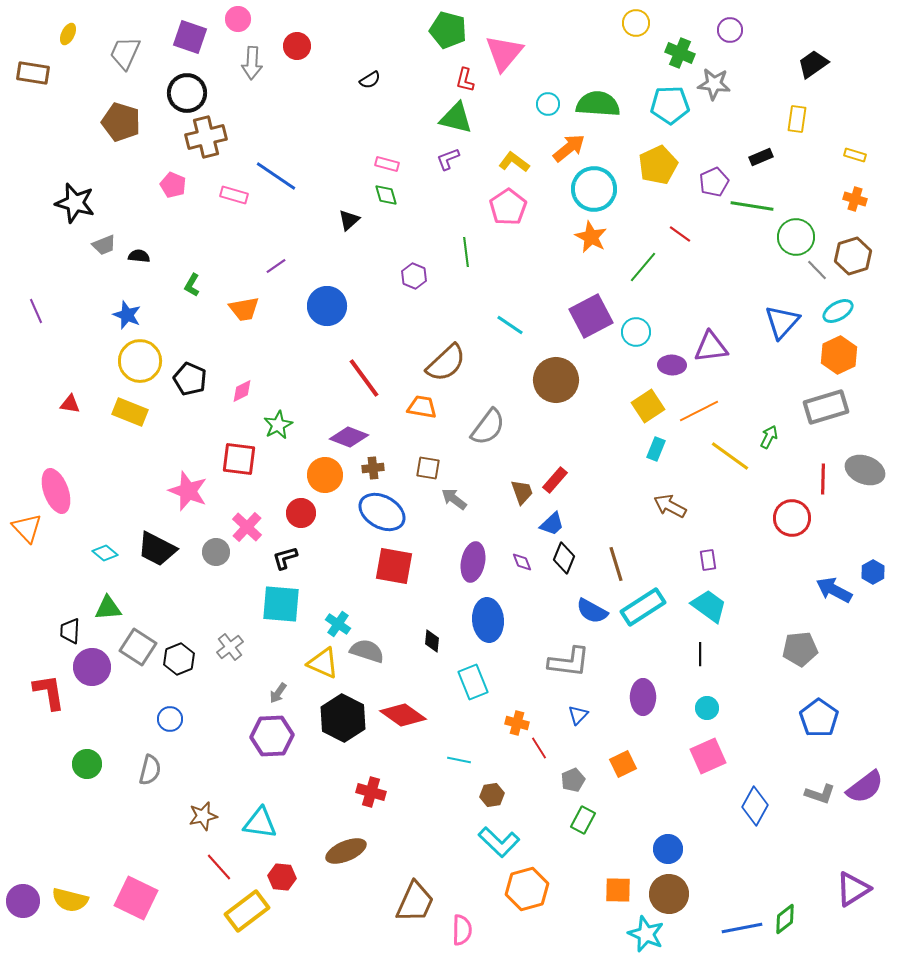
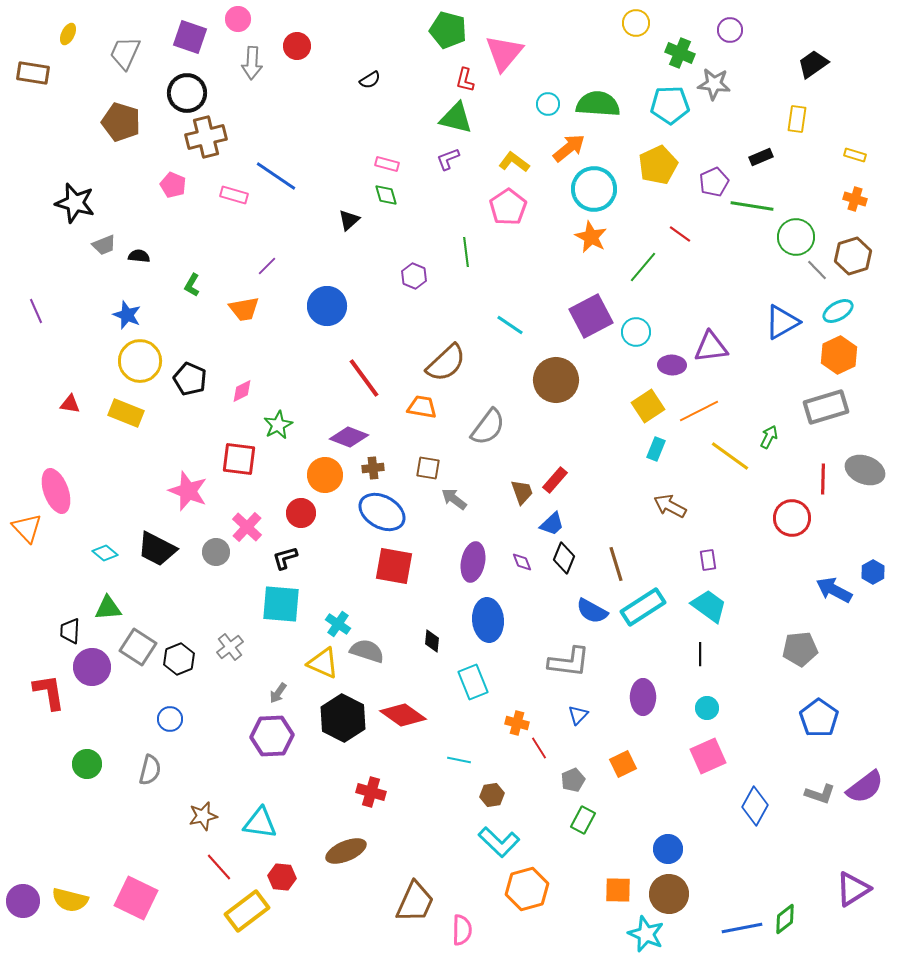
purple line at (276, 266): moved 9 px left; rotated 10 degrees counterclockwise
blue triangle at (782, 322): rotated 18 degrees clockwise
yellow rectangle at (130, 412): moved 4 px left, 1 px down
